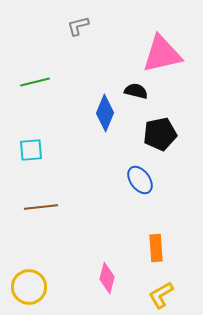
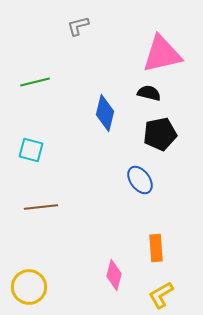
black semicircle: moved 13 px right, 2 px down
blue diamond: rotated 9 degrees counterclockwise
cyan square: rotated 20 degrees clockwise
pink diamond: moved 7 px right, 3 px up
